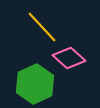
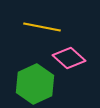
yellow line: rotated 36 degrees counterclockwise
